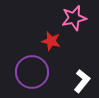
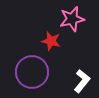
pink star: moved 2 px left, 1 px down
